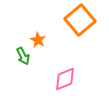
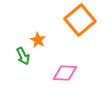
pink diamond: moved 6 px up; rotated 25 degrees clockwise
